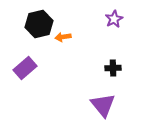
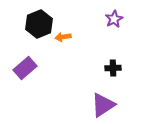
black hexagon: rotated 8 degrees counterclockwise
purple triangle: rotated 36 degrees clockwise
